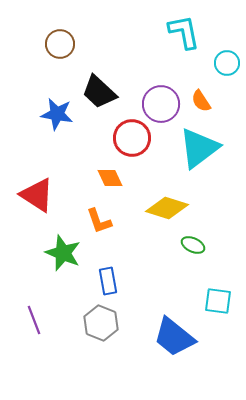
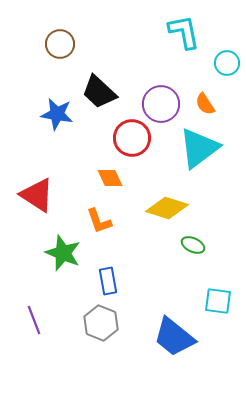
orange semicircle: moved 4 px right, 3 px down
